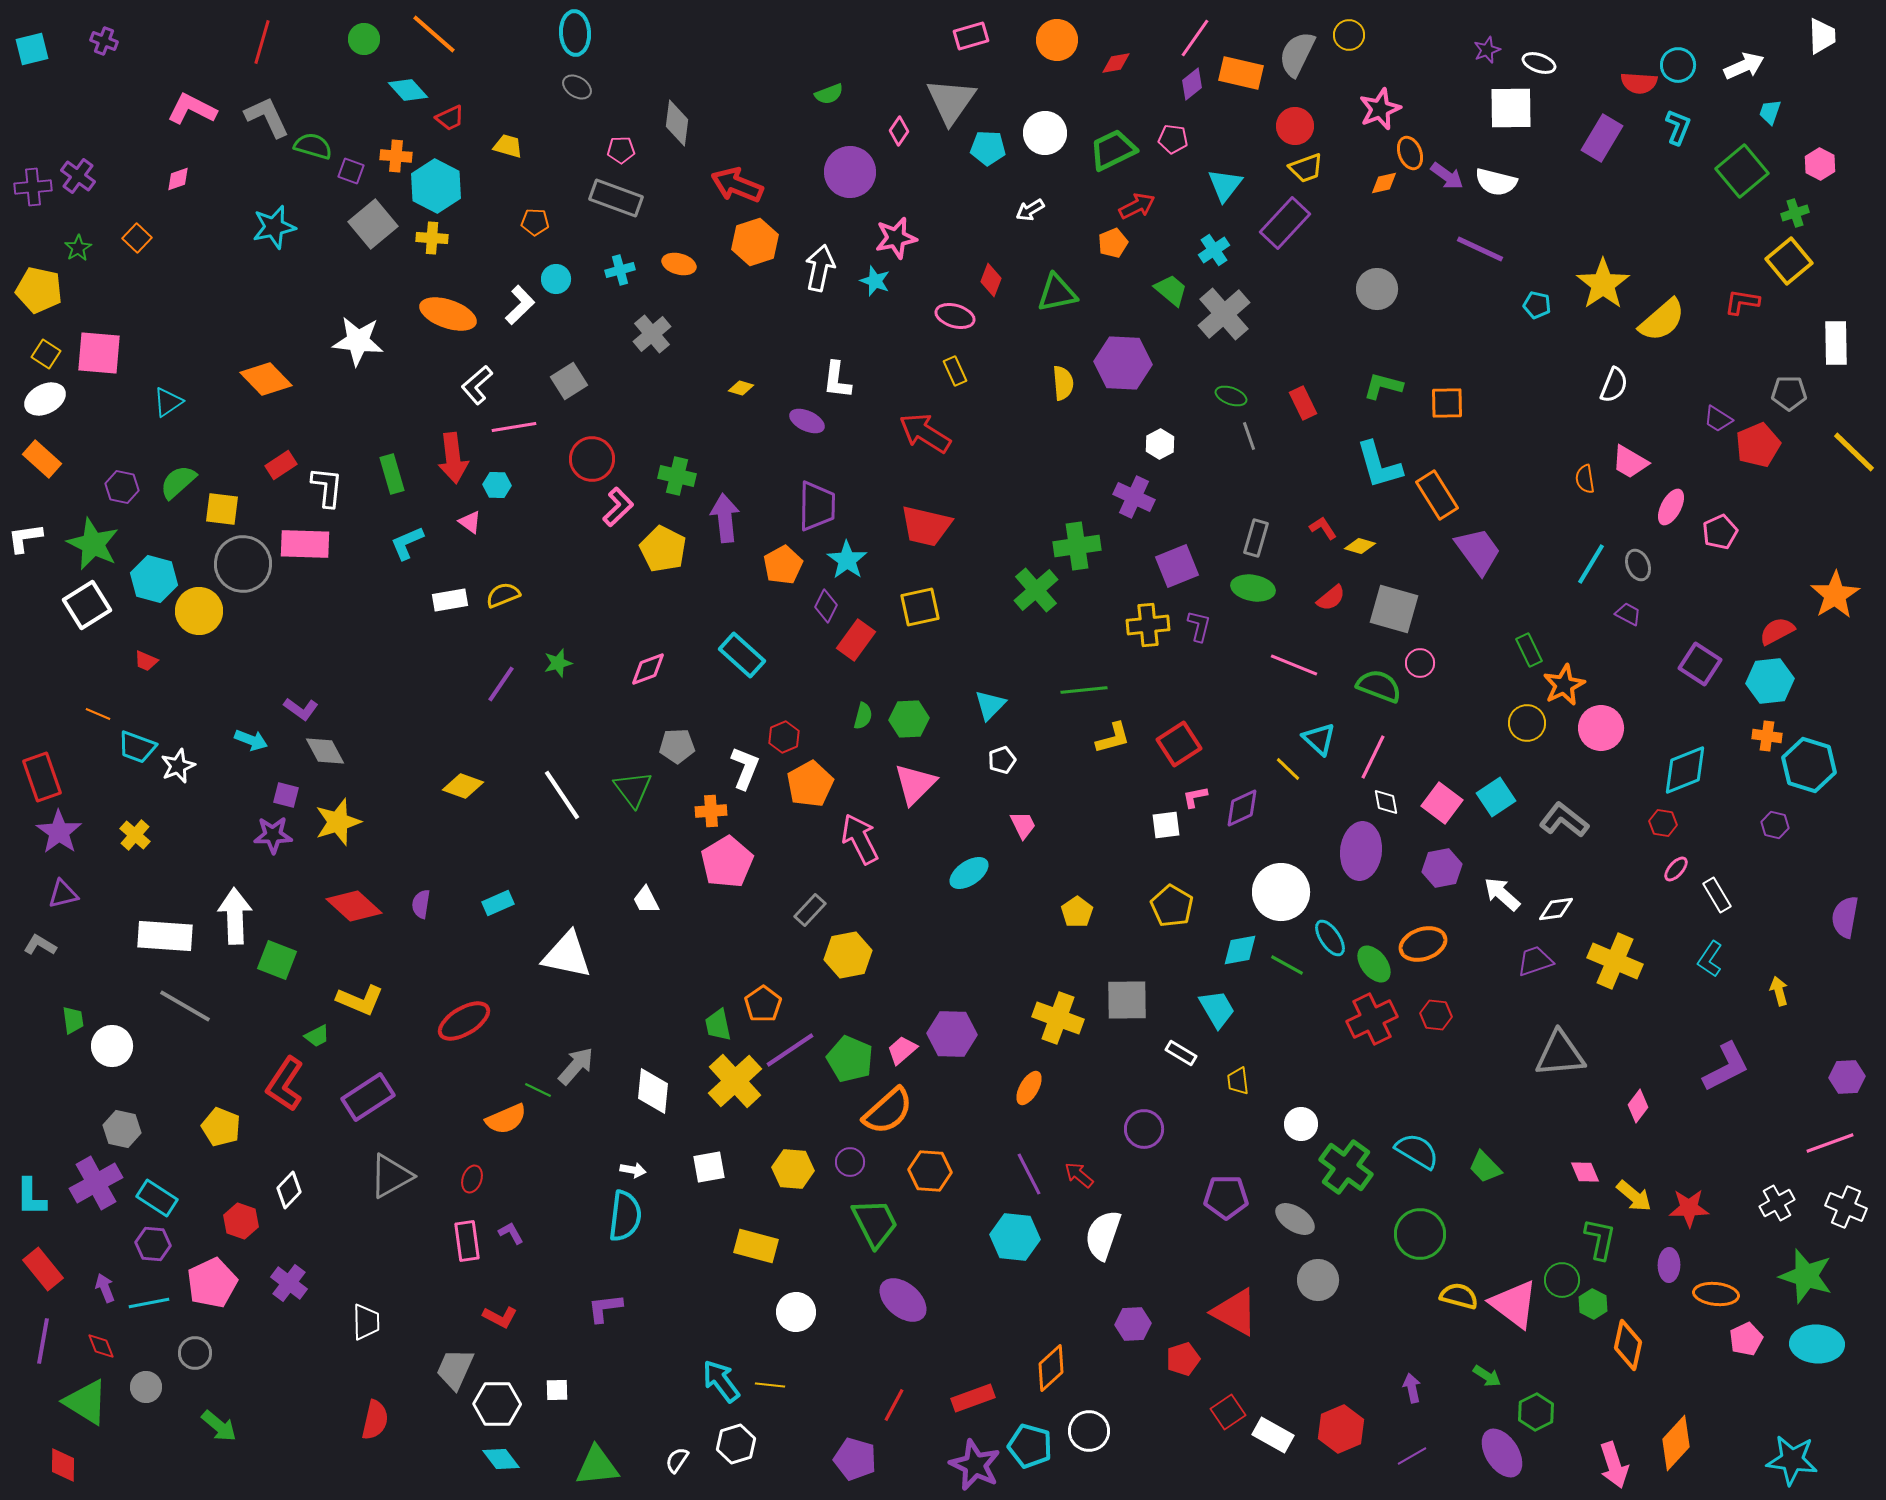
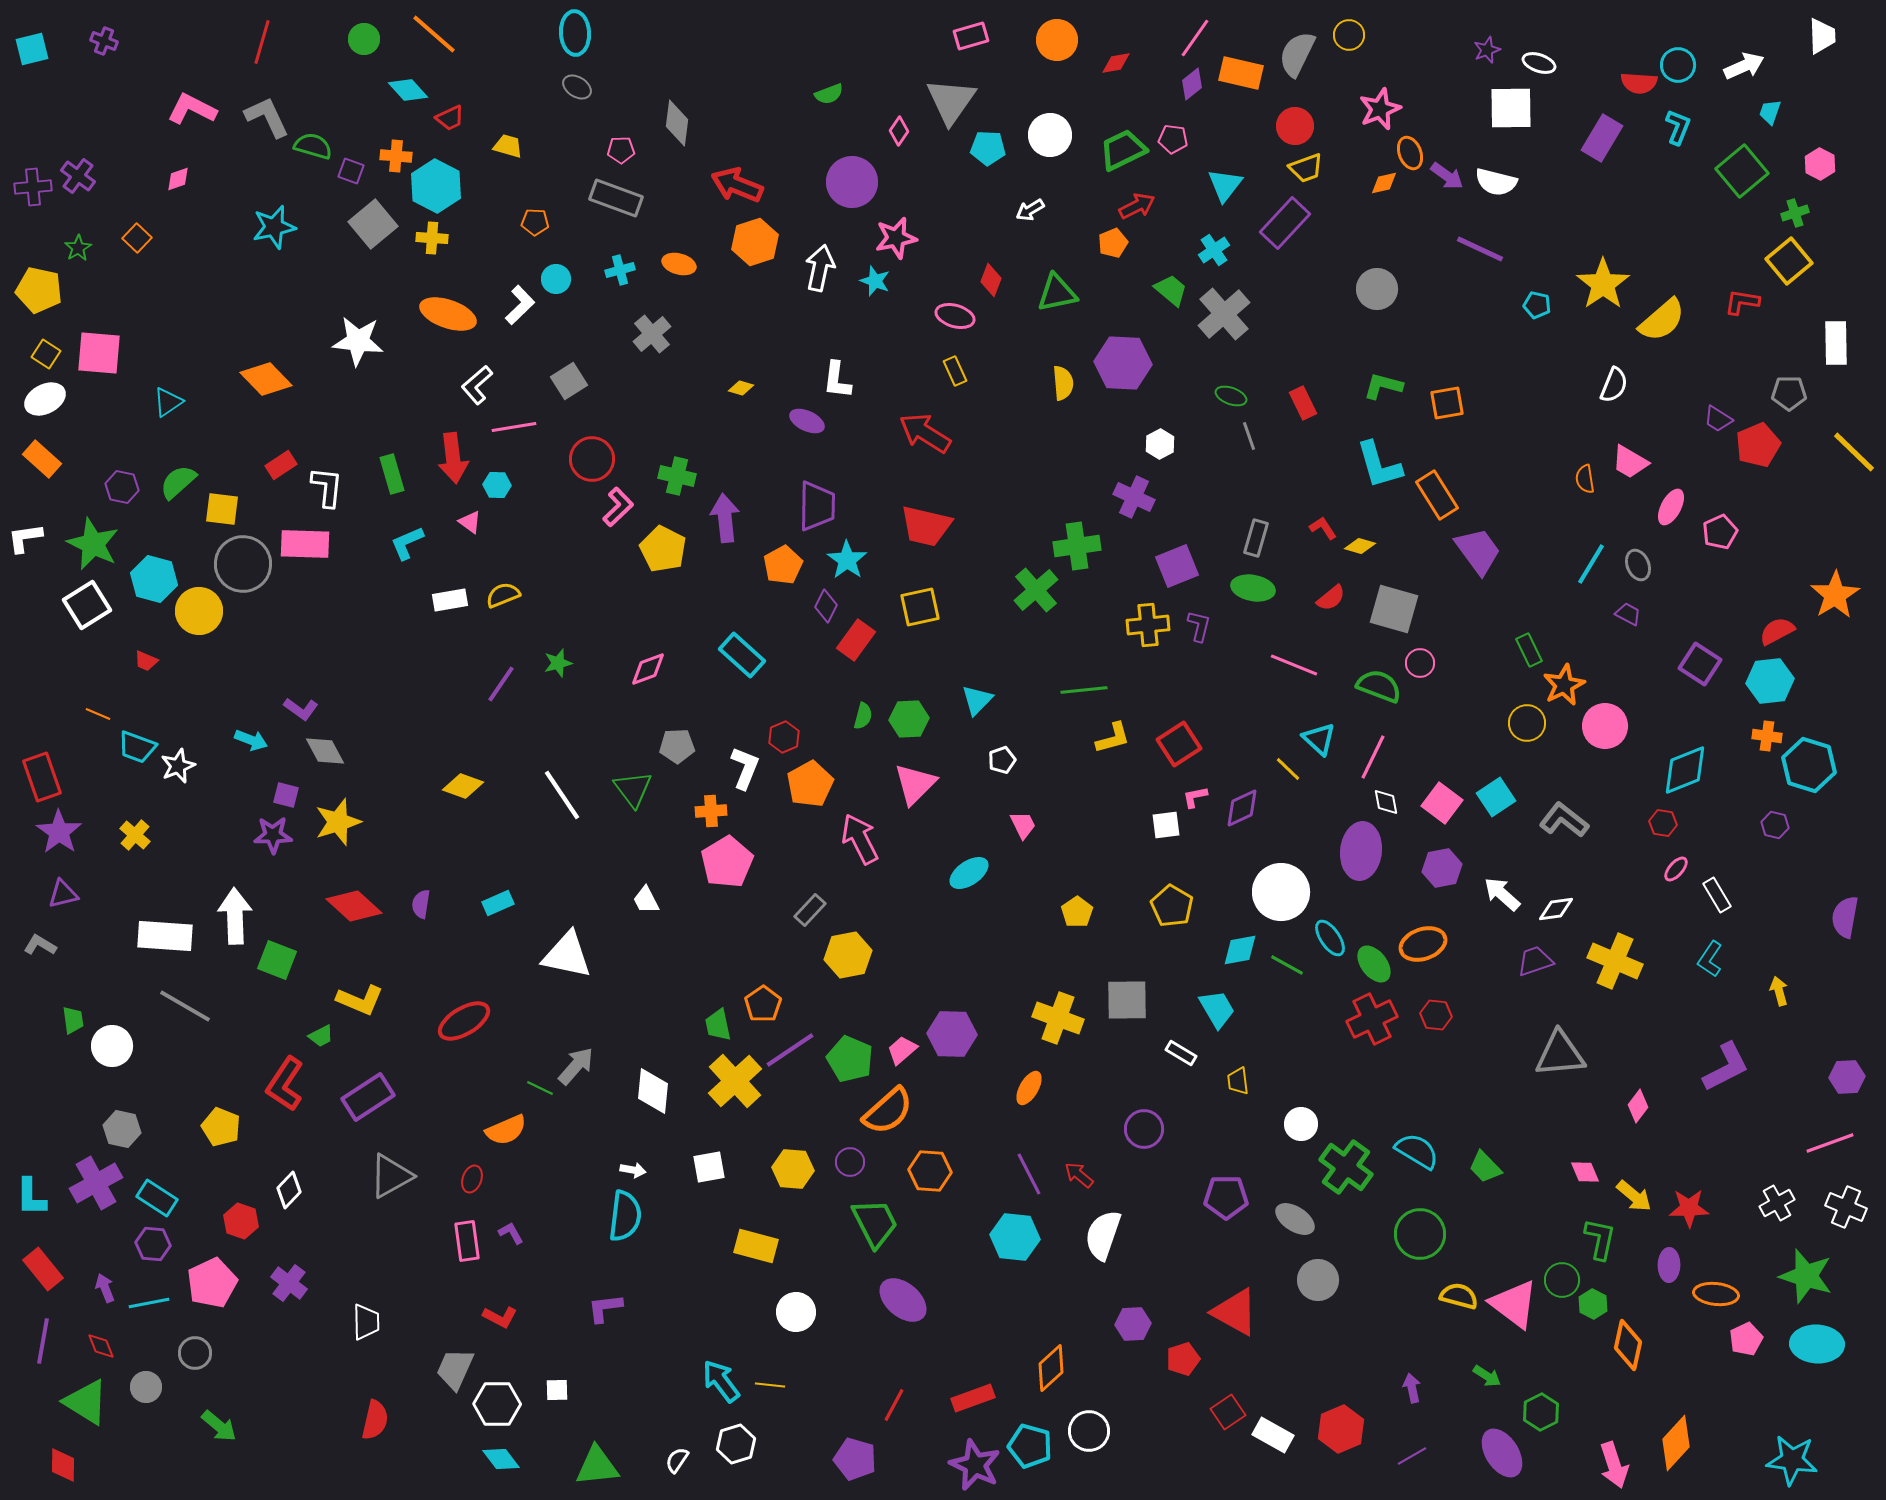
white circle at (1045, 133): moved 5 px right, 2 px down
green trapezoid at (1113, 150): moved 10 px right
purple circle at (850, 172): moved 2 px right, 10 px down
orange square at (1447, 403): rotated 9 degrees counterclockwise
cyan triangle at (990, 705): moved 13 px left, 5 px up
pink circle at (1601, 728): moved 4 px right, 2 px up
green trapezoid at (317, 1036): moved 4 px right
green line at (538, 1090): moved 2 px right, 2 px up
orange semicircle at (506, 1119): moved 11 px down
green hexagon at (1536, 1412): moved 5 px right
